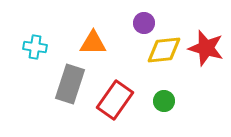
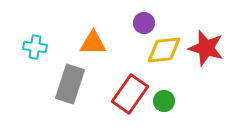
red rectangle: moved 15 px right, 6 px up
